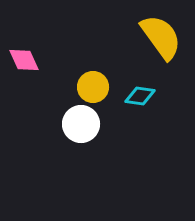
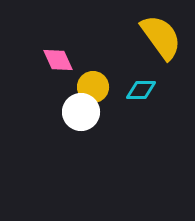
pink diamond: moved 34 px right
cyan diamond: moved 1 px right, 6 px up; rotated 8 degrees counterclockwise
white circle: moved 12 px up
